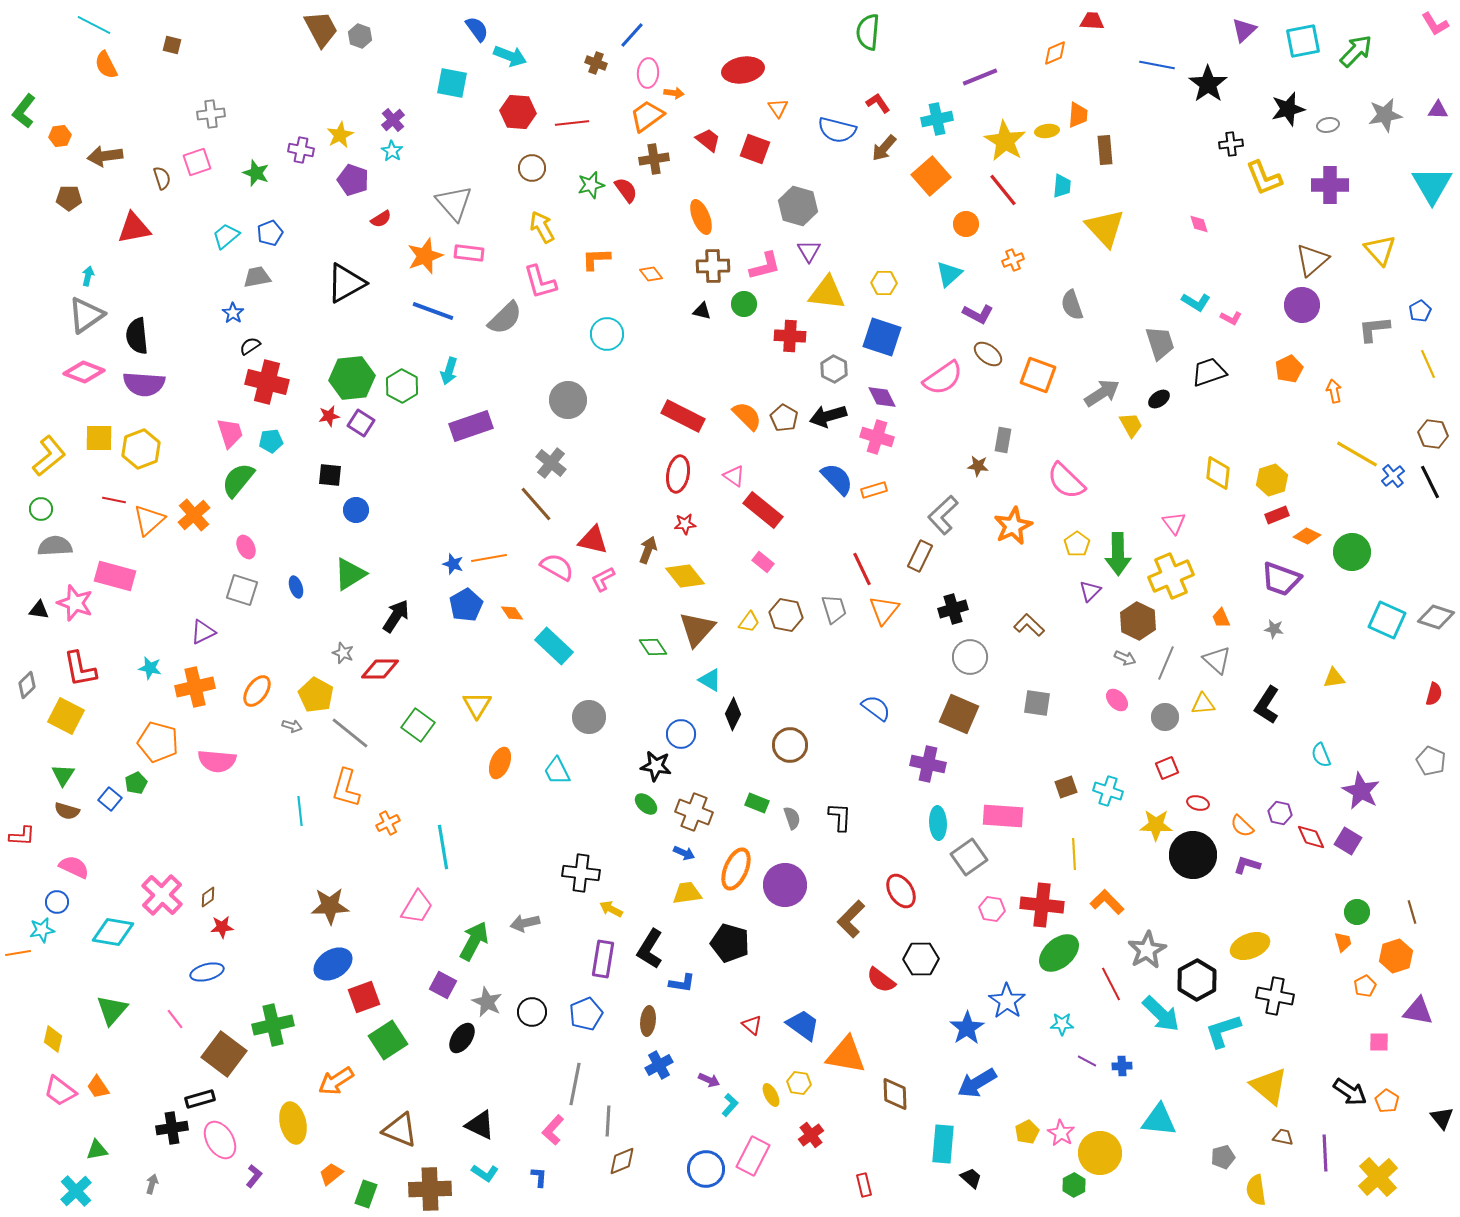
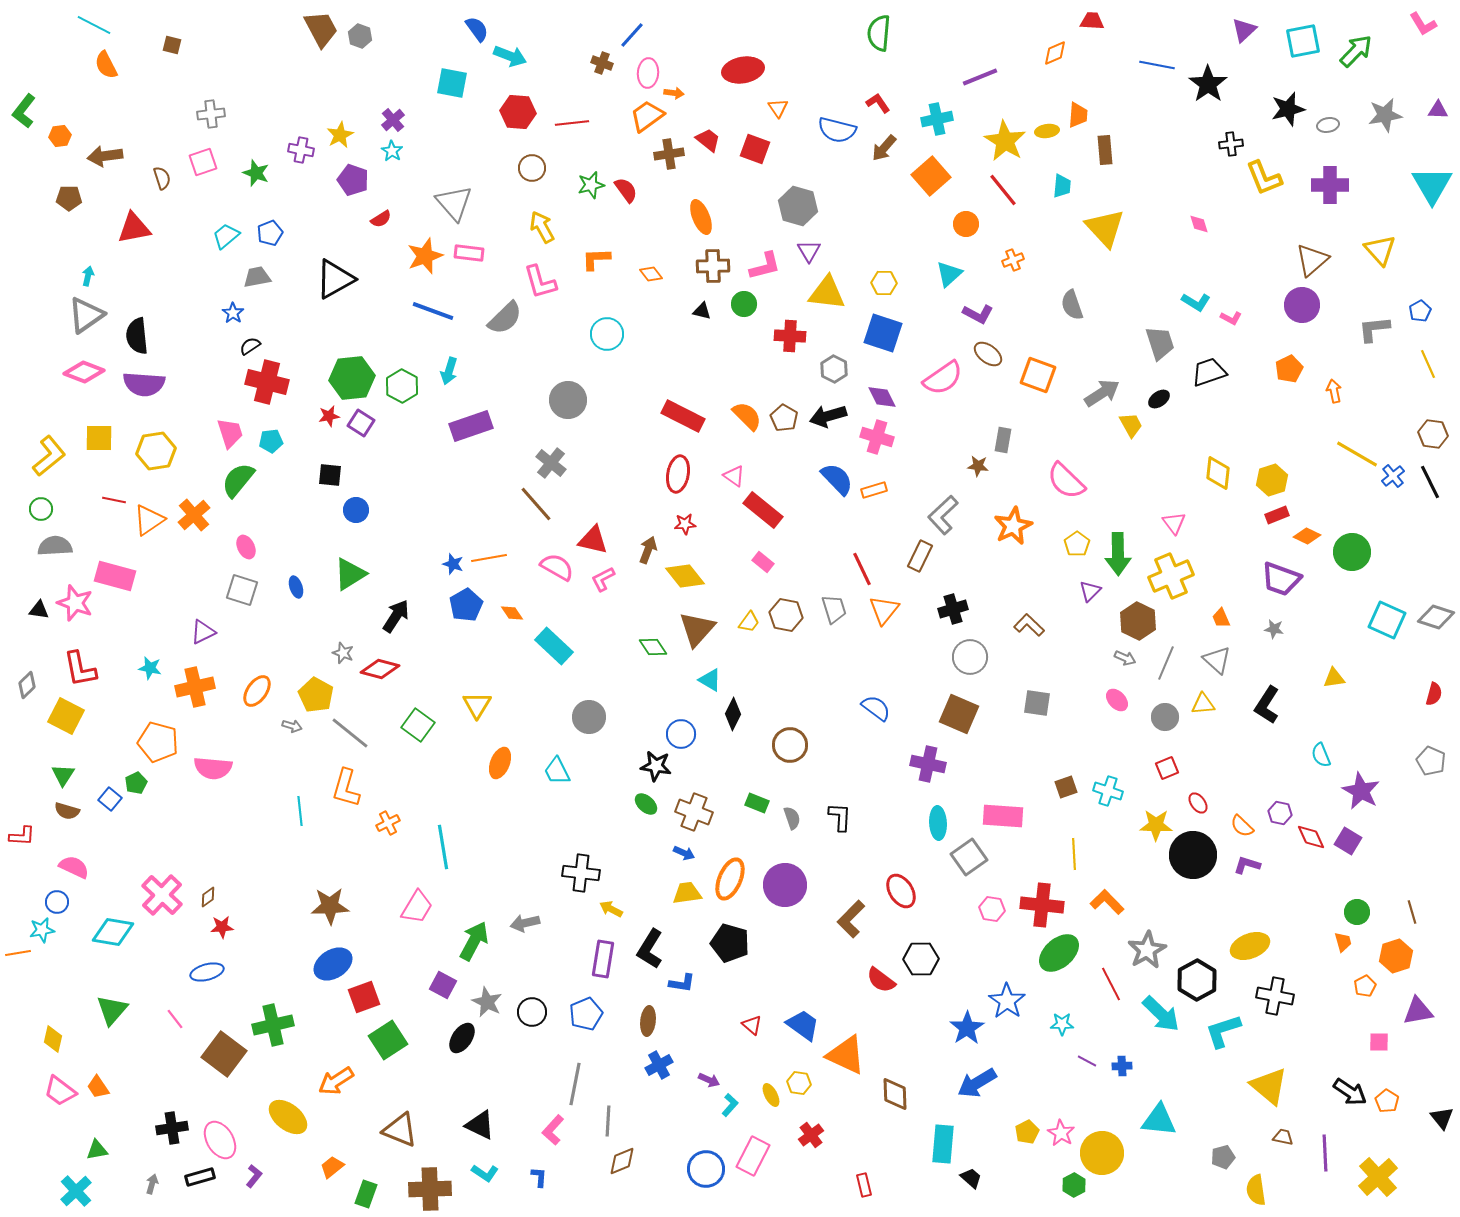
pink L-shape at (1435, 24): moved 12 px left
green semicircle at (868, 32): moved 11 px right, 1 px down
brown cross at (596, 63): moved 6 px right
brown cross at (654, 159): moved 15 px right, 5 px up
pink square at (197, 162): moved 6 px right
black triangle at (346, 283): moved 11 px left, 4 px up
blue square at (882, 337): moved 1 px right, 4 px up
yellow hexagon at (141, 449): moved 15 px right, 2 px down; rotated 12 degrees clockwise
orange triangle at (149, 520): rotated 8 degrees clockwise
red diamond at (380, 669): rotated 15 degrees clockwise
pink semicircle at (217, 761): moved 4 px left, 7 px down
red ellipse at (1198, 803): rotated 40 degrees clockwise
orange ellipse at (736, 869): moved 6 px left, 10 px down
purple triangle at (1418, 1011): rotated 20 degrees counterclockwise
orange triangle at (846, 1055): rotated 15 degrees clockwise
black rectangle at (200, 1099): moved 78 px down
yellow ellipse at (293, 1123): moved 5 px left, 6 px up; rotated 39 degrees counterclockwise
yellow circle at (1100, 1153): moved 2 px right
orange trapezoid at (331, 1174): moved 1 px right, 7 px up
